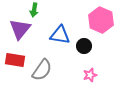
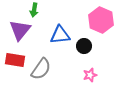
purple triangle: moved 1 px down
blue triangle: rotated 15 degrees counterclockwise
gray semicircle: moved 1 px left, 1 px up
